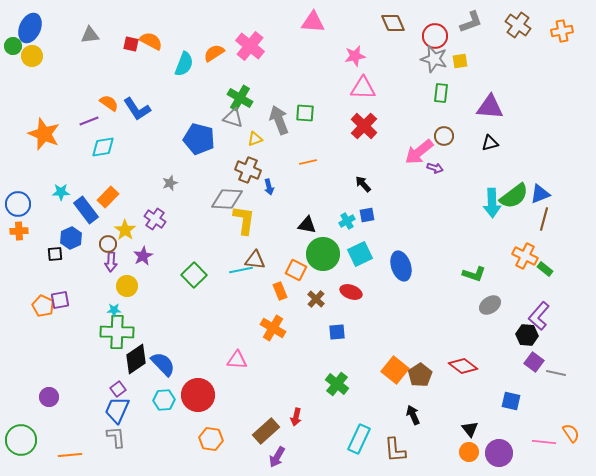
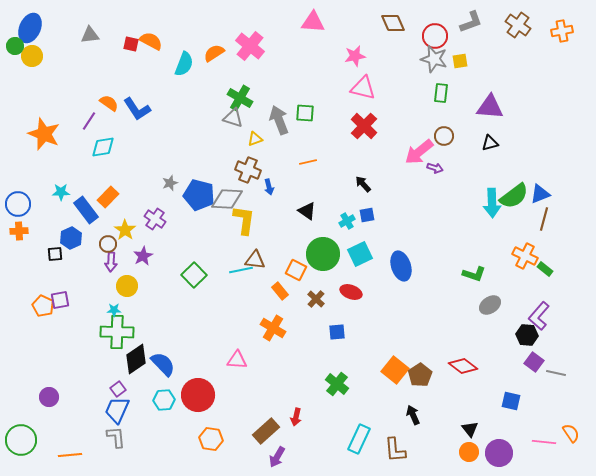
green circle at (13, 46): moved 2 px right
pink triangle at (363, 88): rotated 12 degrees clockwise
purple line at (89, 121): rotated 36 degrees counterclockwise
blue pentagon at (199, 139): moved 56 px down
black triangle at (307, 225): moved 14 px up; rotated 24 degrees clockwise
orange rectangle at (280, 291): rotated 18 degrees counterclockwise
